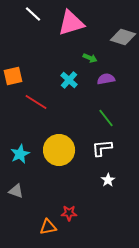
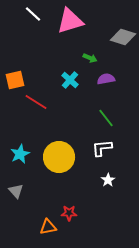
pink triangle: moved 1 px left, 2 px up
orange square: moved 2 px right, 4 px down
cyan cross: moved 1 px right
yellow circle: moved 7 px down
gray triangle: rotated 28 degrees clockwise
